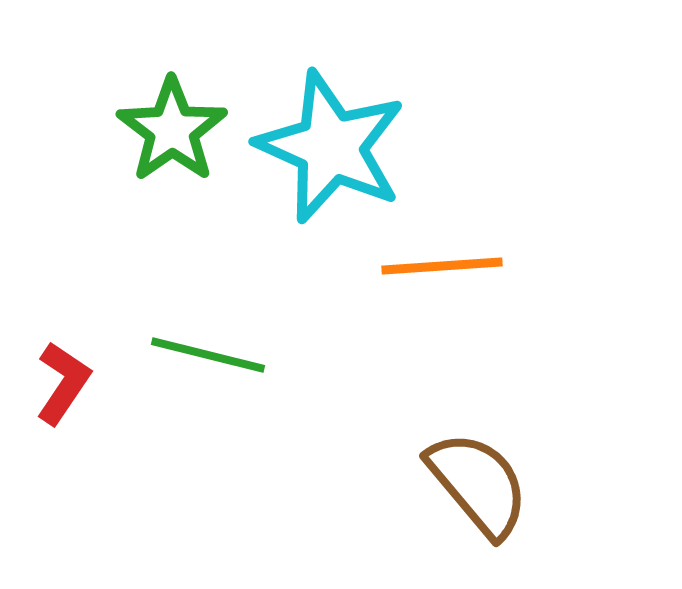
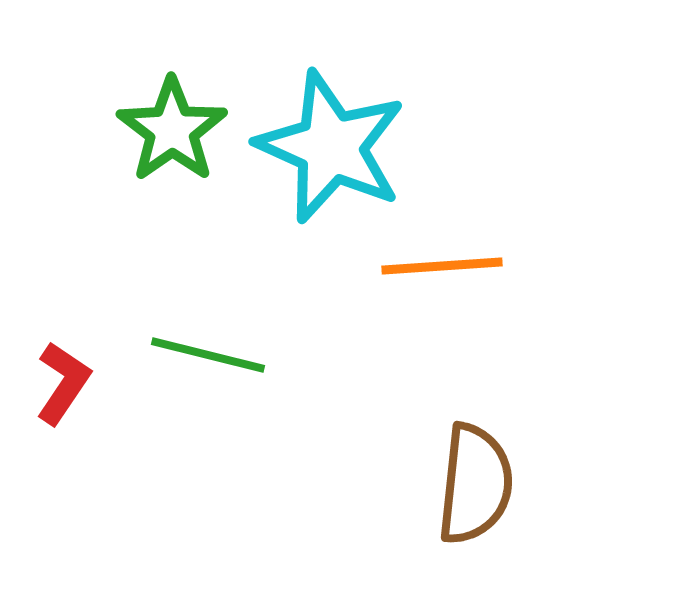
brown semicircle: moved 3 px left; rotated 46 degrees clockwise
